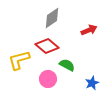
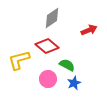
blue star: moved 18 px left
